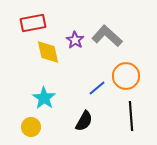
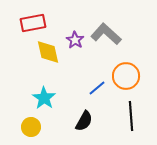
gray L-shape: moved 1 px left, 2 px up
